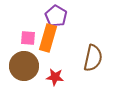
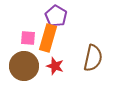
red star: moved 11 px up; rotated 12 degrees clockwise
